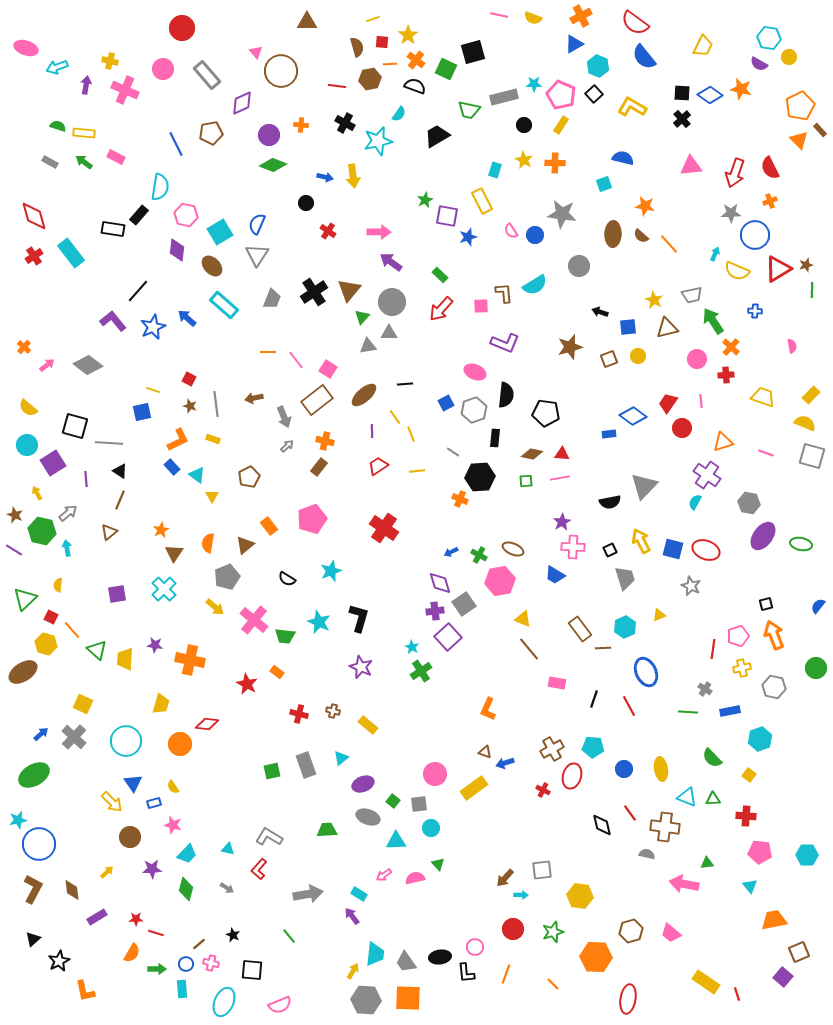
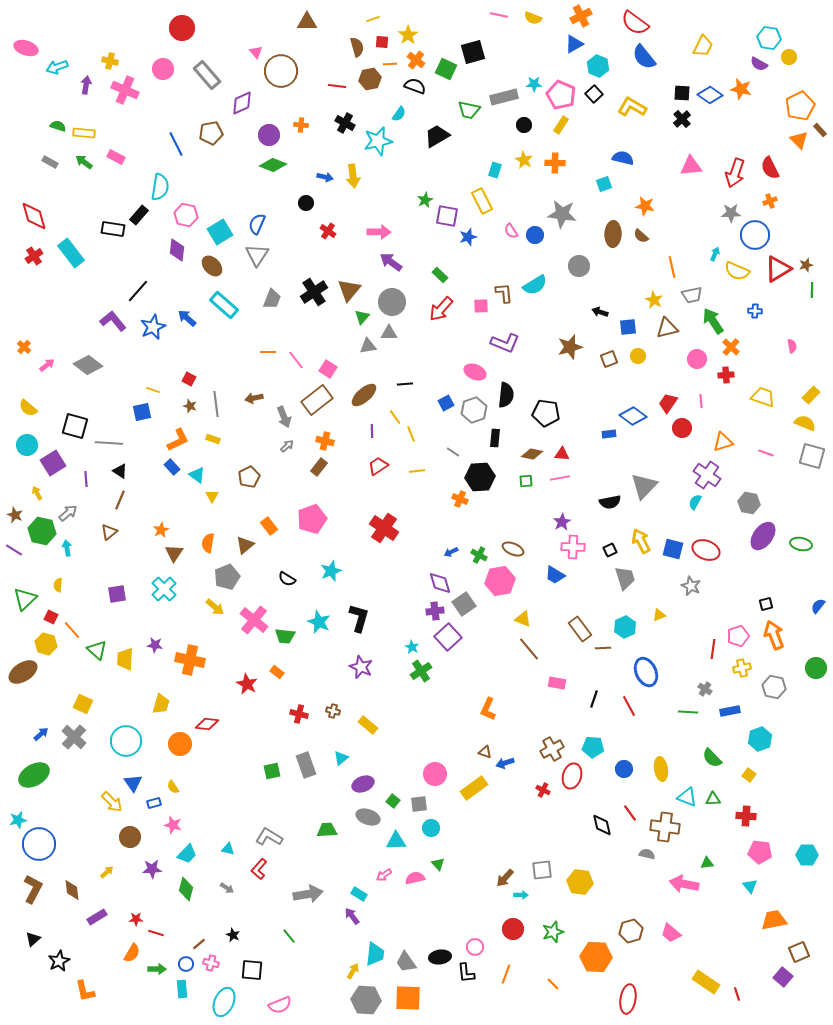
orange line at (669, 244): moved 3 px right, 23 px down; rotated 30 degrees clockwise
yellow hexagon at (580, 896): moved 14 px up
